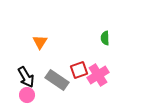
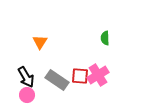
red square: moved 1 px right, 6 px down; rotated 24 degrees clockwise
